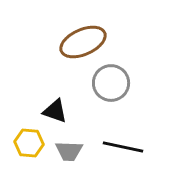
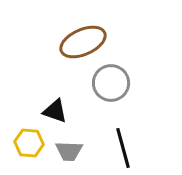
black line: moved 1 px down; rotated 63 degrees clockwise
